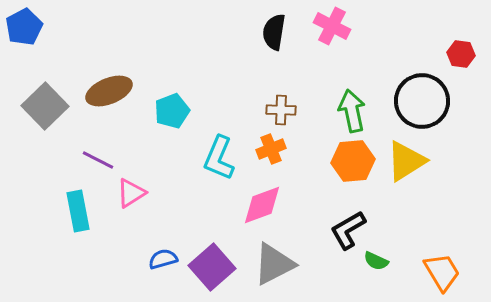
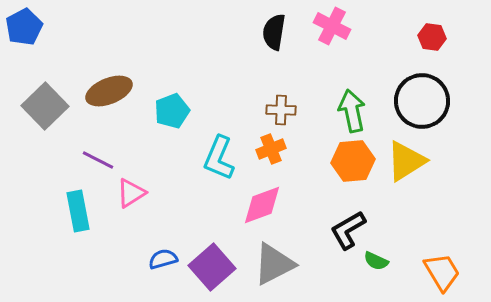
red hexagon: moved 29 px left, 17 px up
